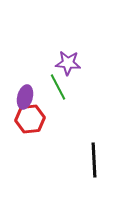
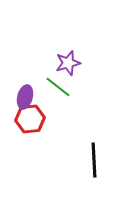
purple star: rotated 20 degrees counterclockwise
green line: rotated 24 degrees counterclockwise
